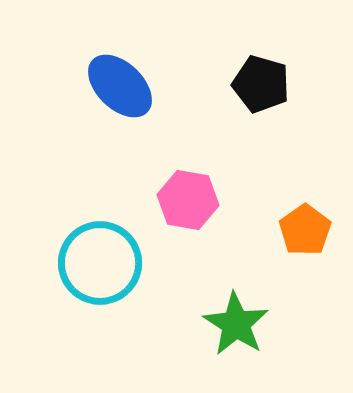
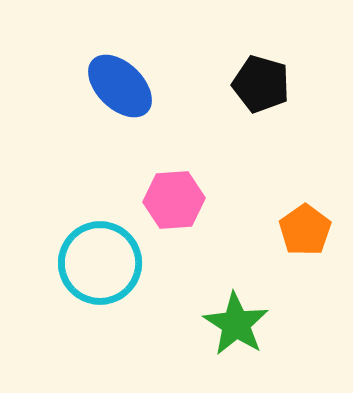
pink hexagon: moved 14 px left; rotated 14 degrees counterclockwise
